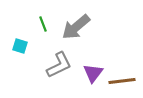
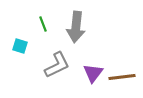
gray arrow: rotated 44 degrees counterclockwise
gray L-shape: moved 2 px left
brown line: moved 4 px up
